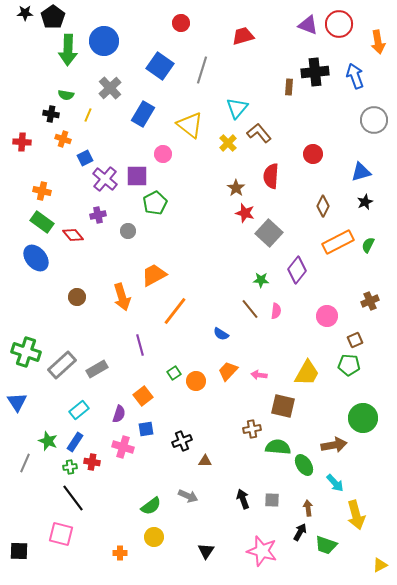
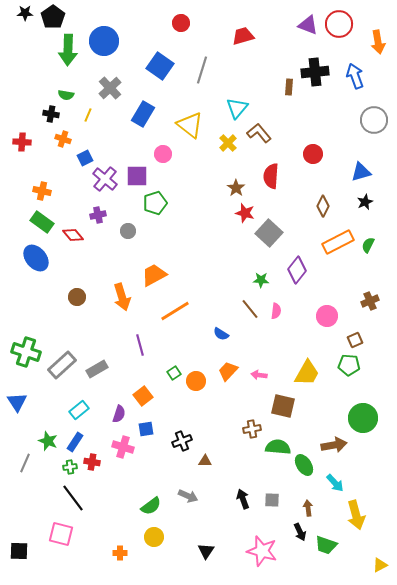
green pentagon at (155, 203): rotated 10 degrees clockwise
orange line at (175, 311): rotated 20 degrees clockwise
black arrow at (300, 532): rotated 126 degrees clockwise
